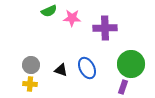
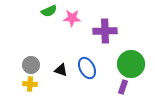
purple cross: moved 3 px down
